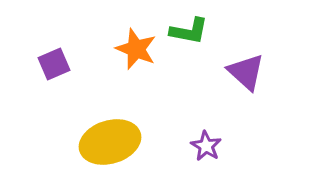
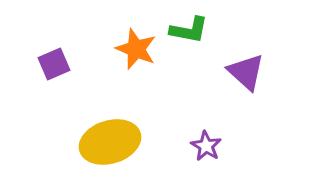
green L-shape: moved 1 px up
